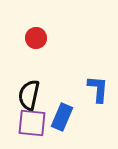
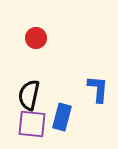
blue rectangle: rotated 8 degrees counterclockwise
purple square: moved 1 px down
